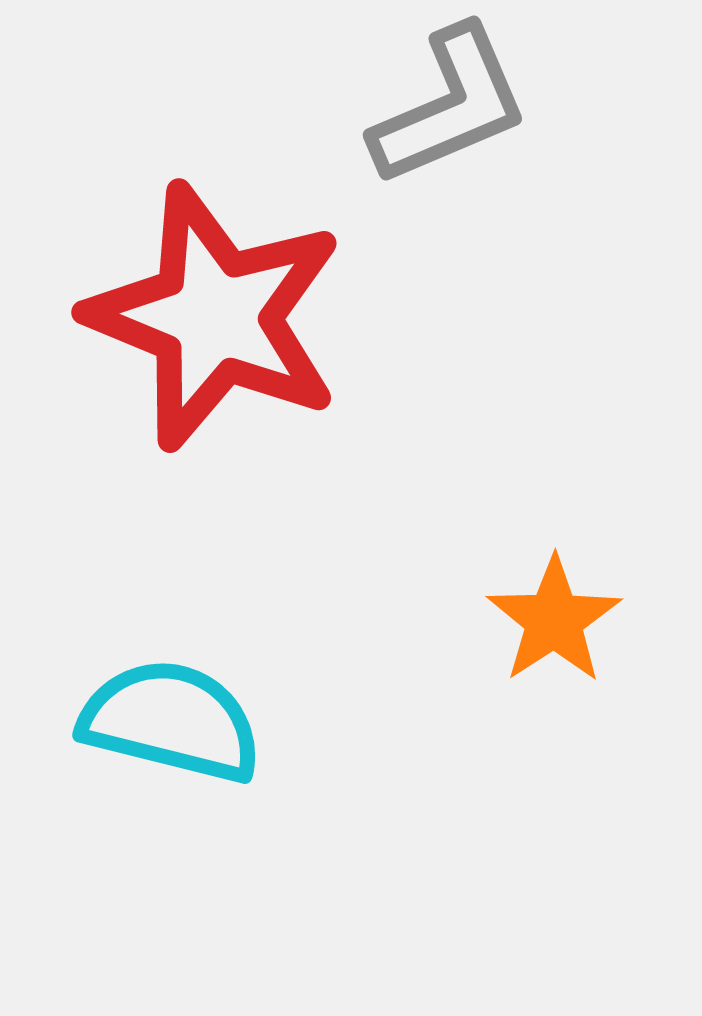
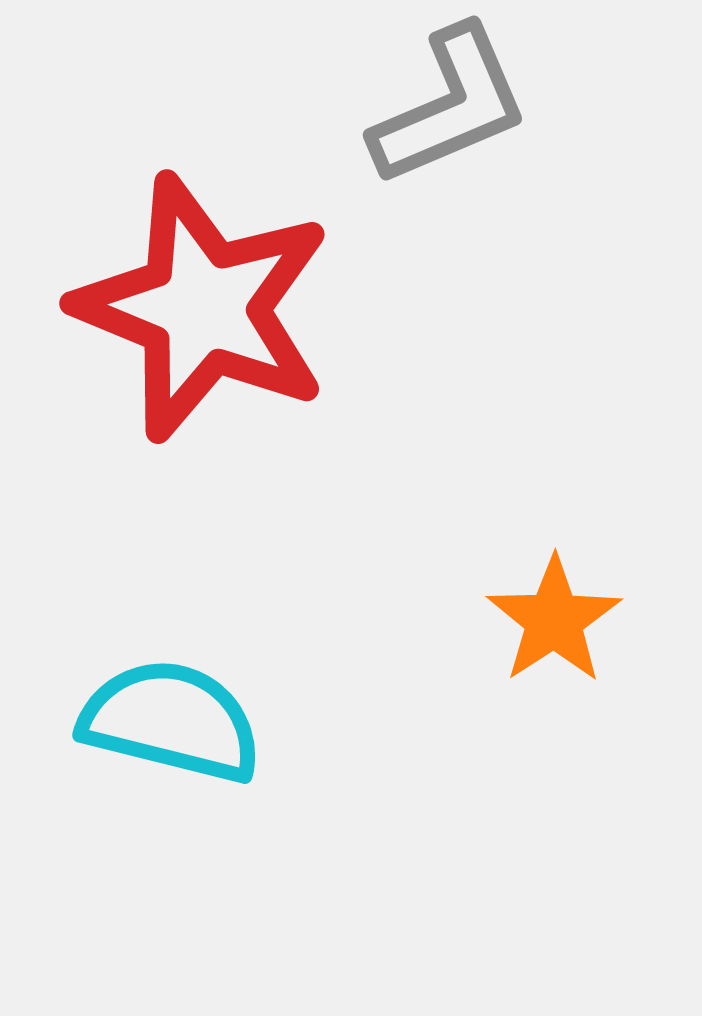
red star: moved 12 px left, 9 px up
